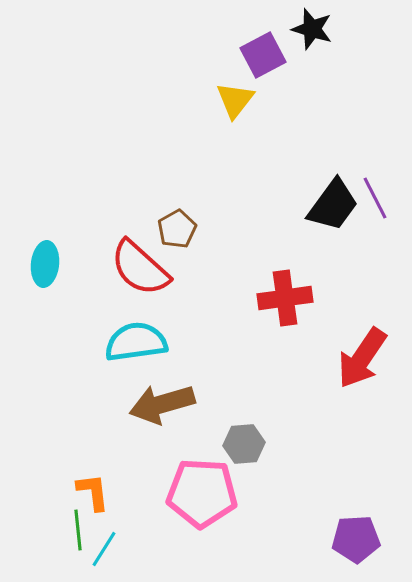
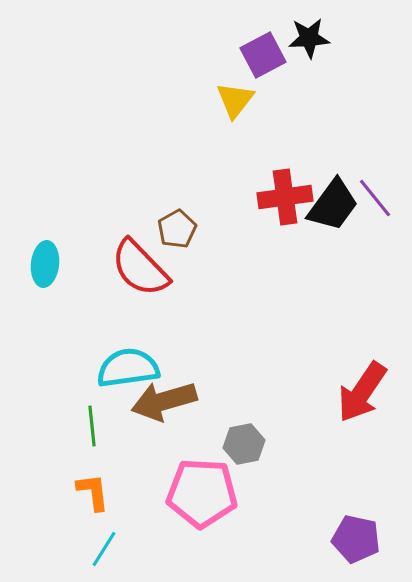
black star: moved 3 px left, 9 px down; rotated 21 degrees counterclockwise
purple line: rotated 12 degrees counterclockwise
red semicircle: rotated 4 degrees clockwise
red cross: moved 101 px up
cyan semicircle: moved 8 px left, 26 px down
red arrow: moved 34 px down
brown arrow: moved 2 px right, 3 px up
gray hexagon: rotated 6 degrees counterclockwise
green line: moved 14 px right, 104 px up
purple pentagon: rotated 15 degrees clockwise
